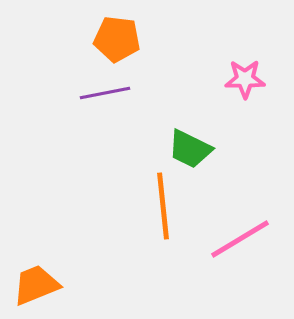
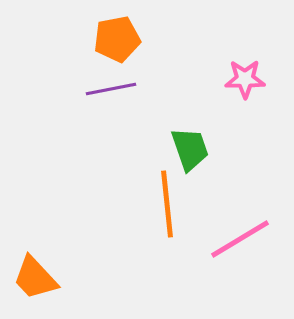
orange pentagon: rotated 18 degrees counterclockwise
purple line: moved 6 px right, 4 px up
green trapezoid: rotated 135 degrees counterclockwise
orange line: moved 4 px right, 2 px up
orange trapezoid: moved 1 px left, 7 px up; rotated 111 degrees counterclockwise
